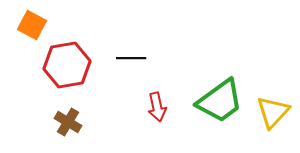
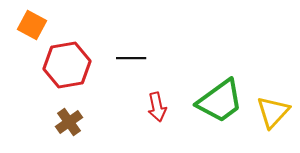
brown cross: moved 1 px right; rotated 24 degrees clockwise
